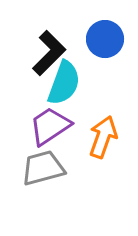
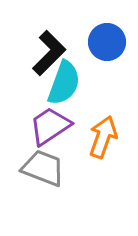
blue circle: moved 2 px right, 3 px down
gray trapezoid: rotated 36 degrees clockwise
